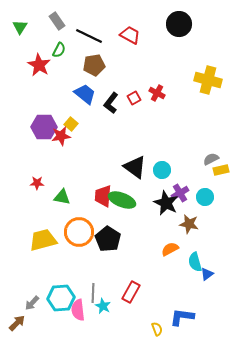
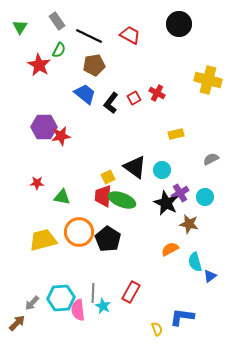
yellow square at (71, 124): moved 37 px right, 53 px down; rotated 24 degrees clockwise
yellow rectangle at (221, 170): moved 45 px left, 36 px up
blue triangle at (207, 274): moved 3 px right, 2 px down
